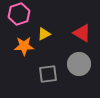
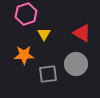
pink hexagon: moved 7 px right
yellow triangle: rotated 32 degrees counterclockwise
orange star: moved 9 px down
gray circle: moved 3 px left
